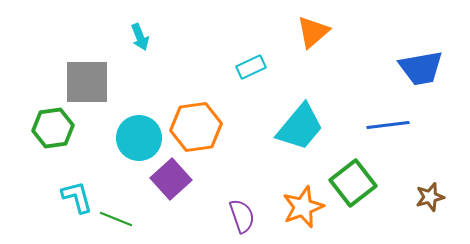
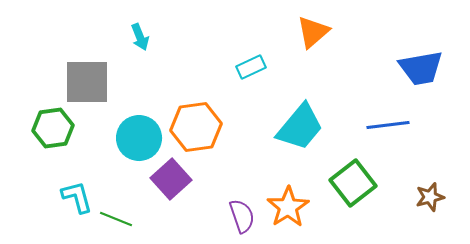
orange star: moved 15 px left; rotated 12 degrees counterclockwise
